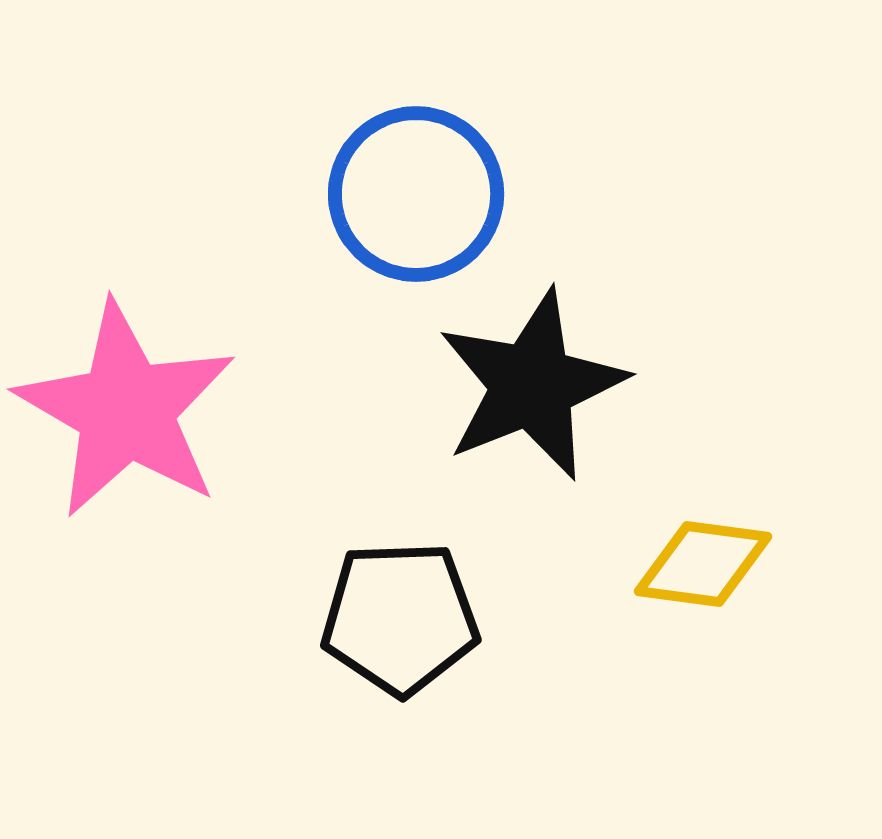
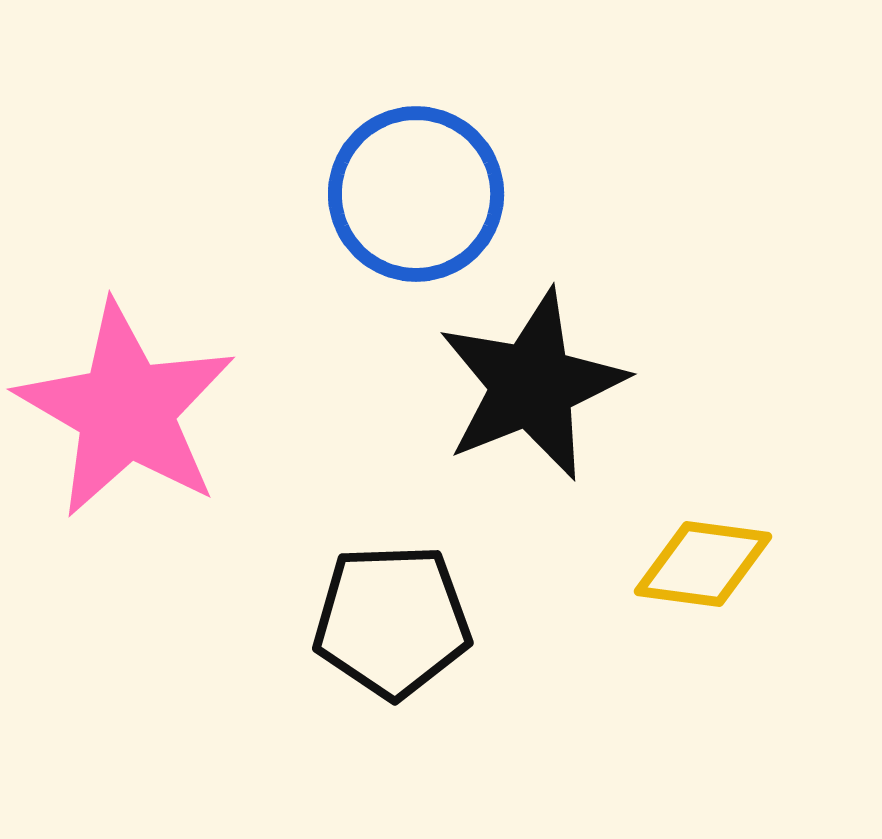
black pentagon: moved 8 px left, 3 px down
